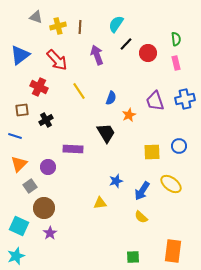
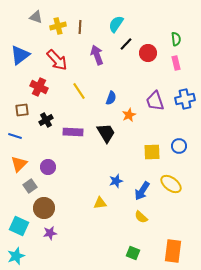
purple rectangle: moved 17 px up
purple star: rotated 24 degrees clockwise
green square: moved 4 px up; rotated 24 degrees clockwise
